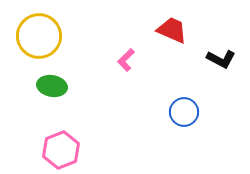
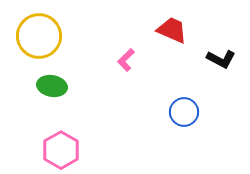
pink hexagon: rotated 9 degrees counterclockwise
